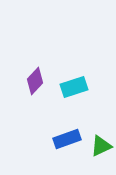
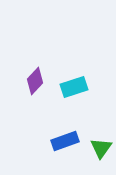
blue rectangle: moved 2 px left, 2 px down
green triangle: moved 2 px down; rotated 30 degrees counterclockwise
